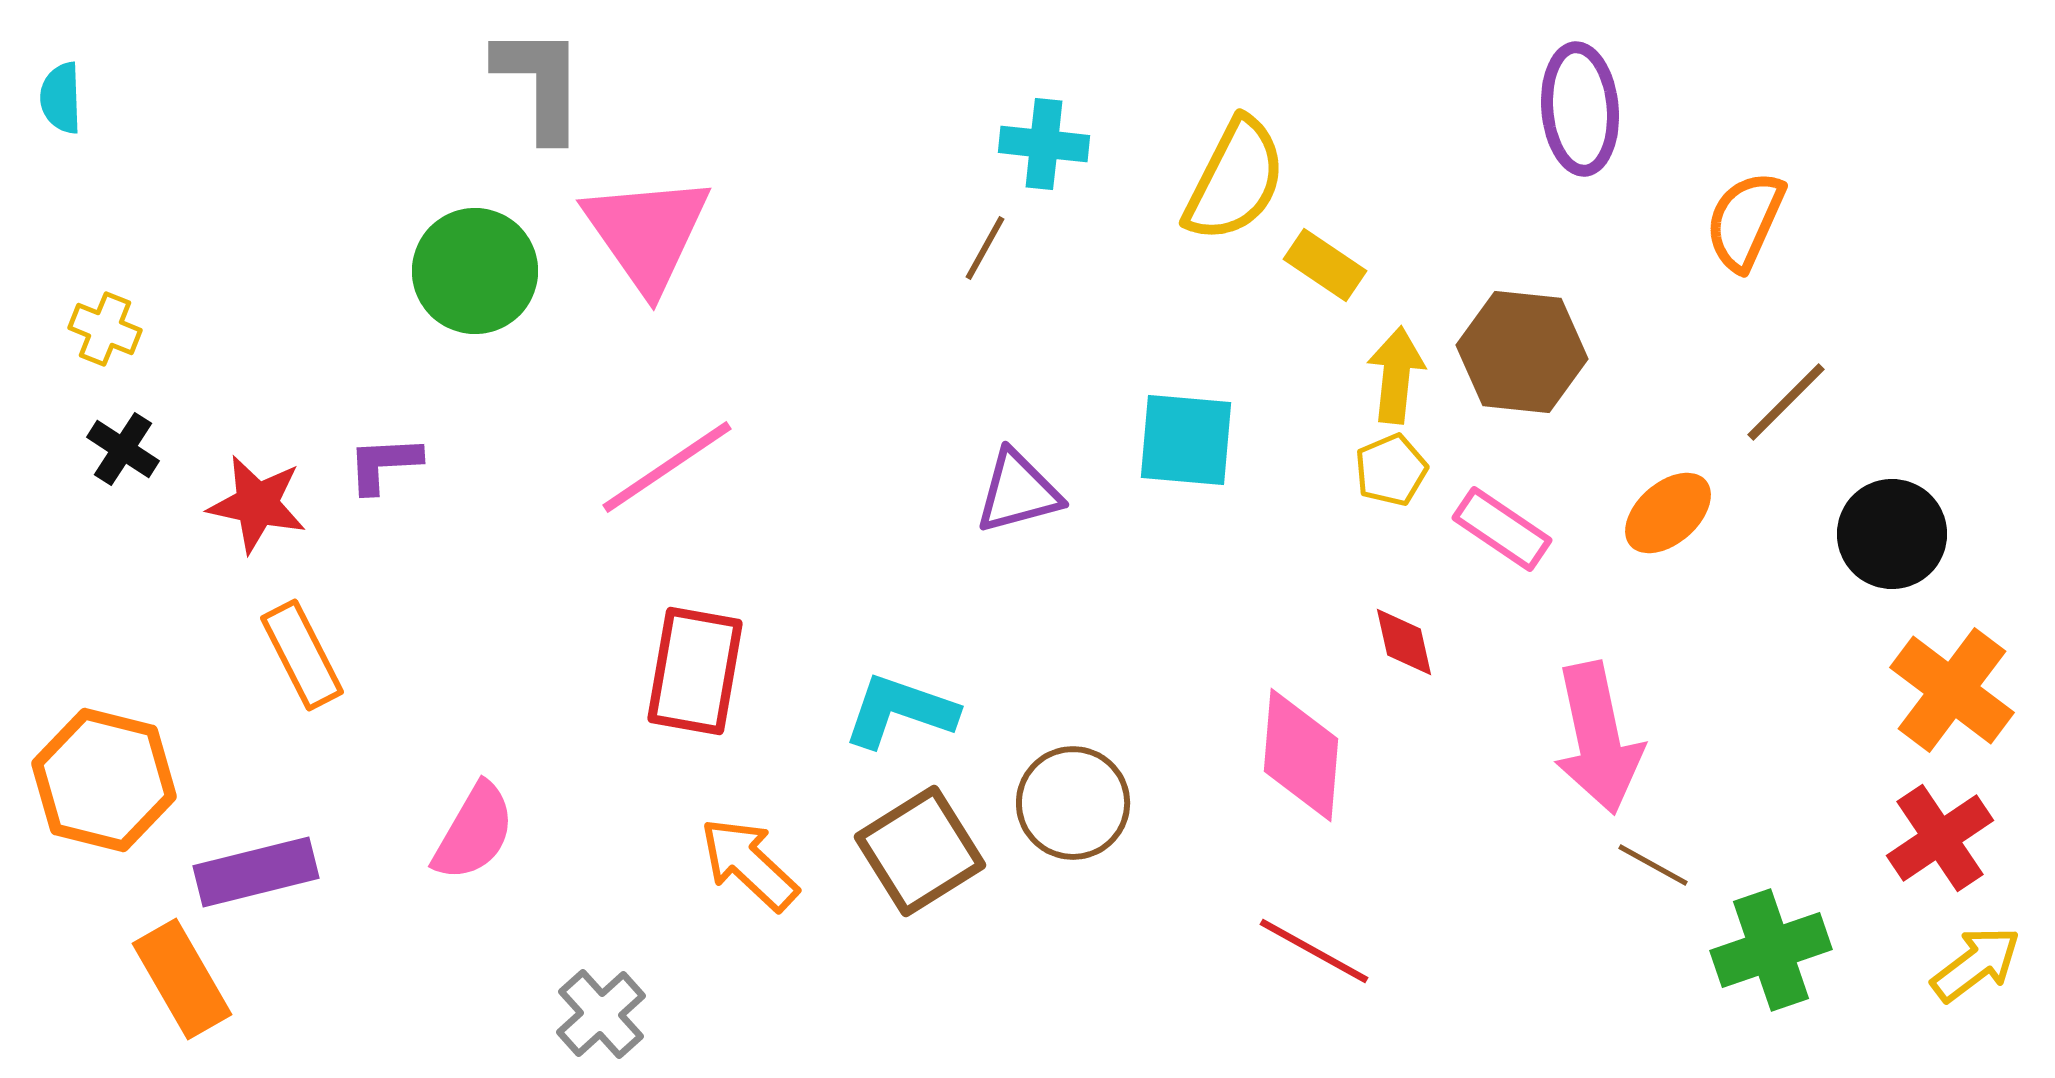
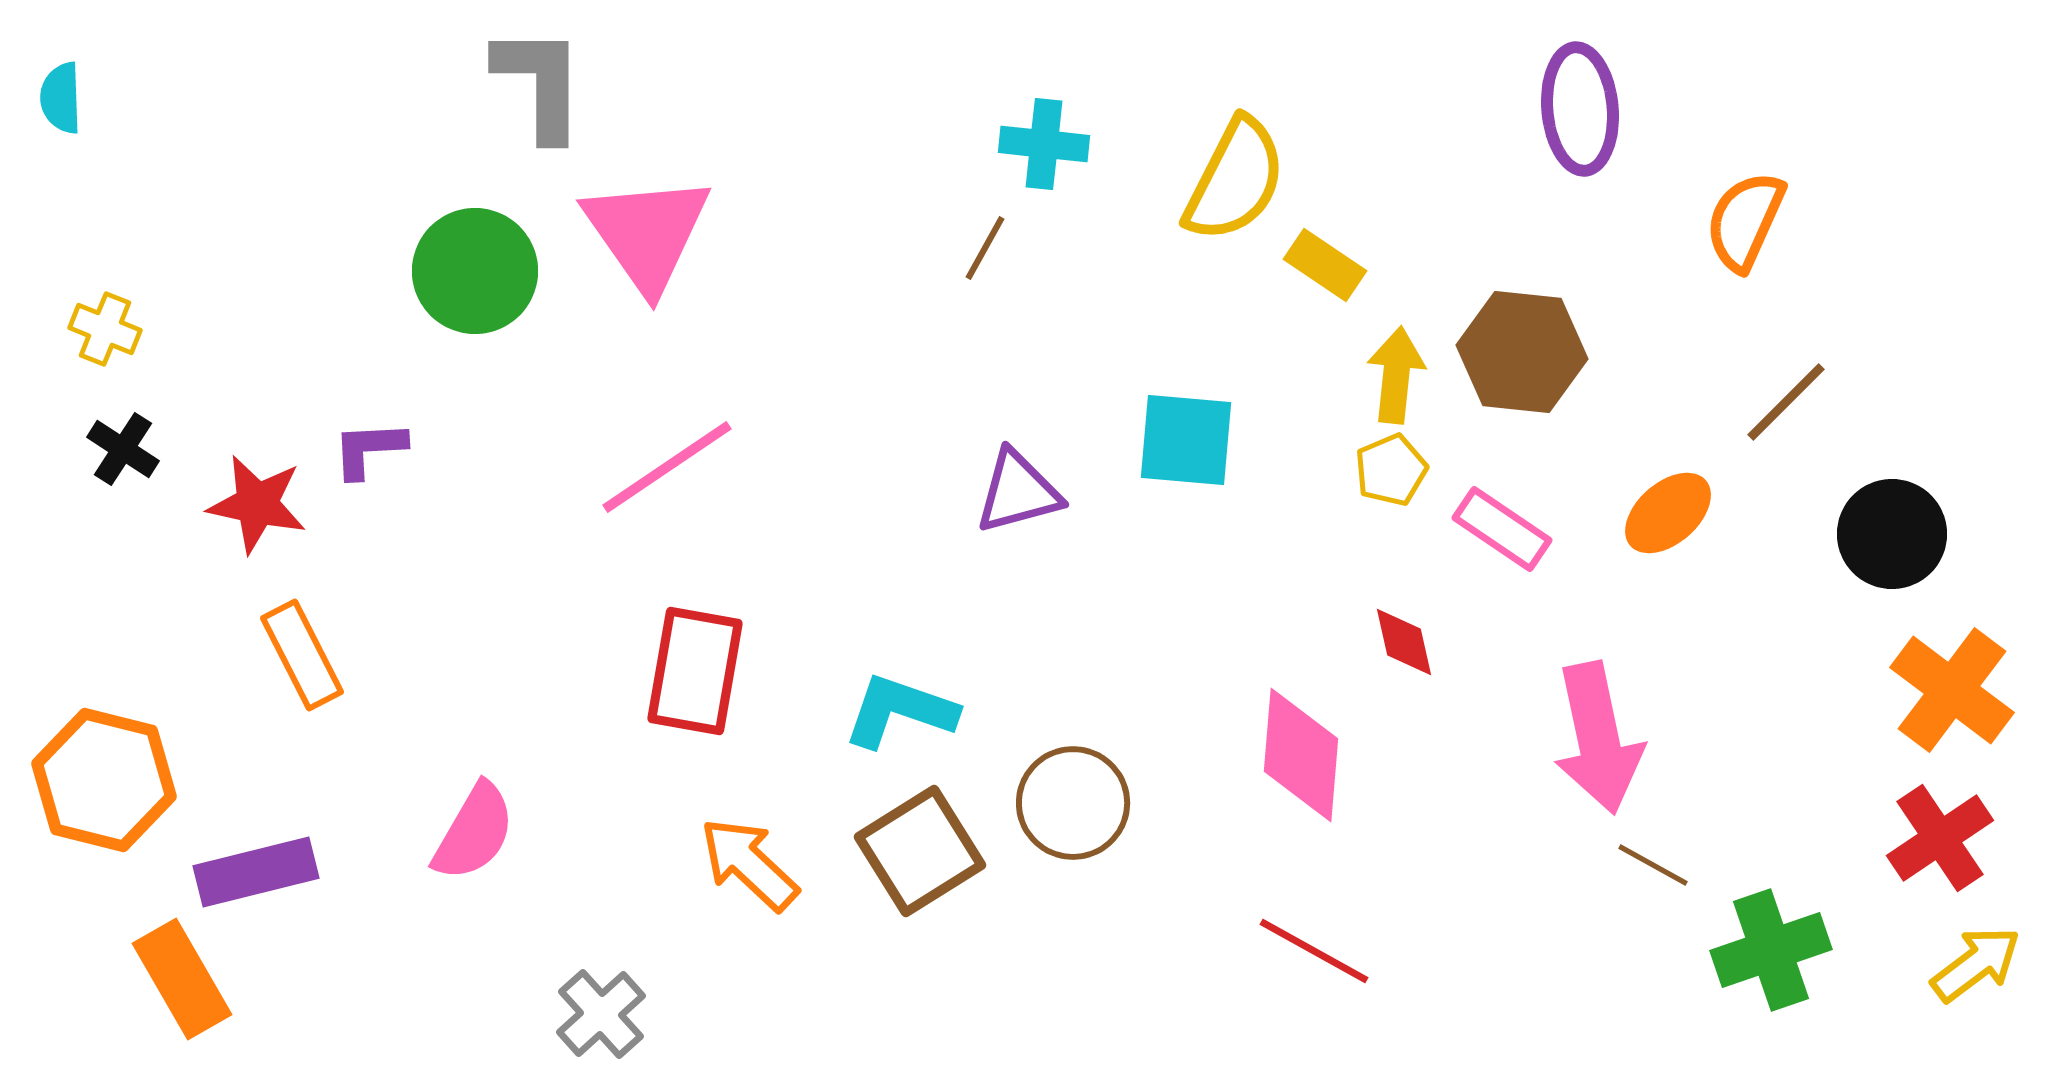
purple L-shape at (384, 464): moved 15 px left, 15 px up
